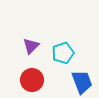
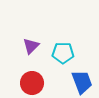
cyan pentagon: rotated 20 degrees clockwise
red circle: moved 3 px down
